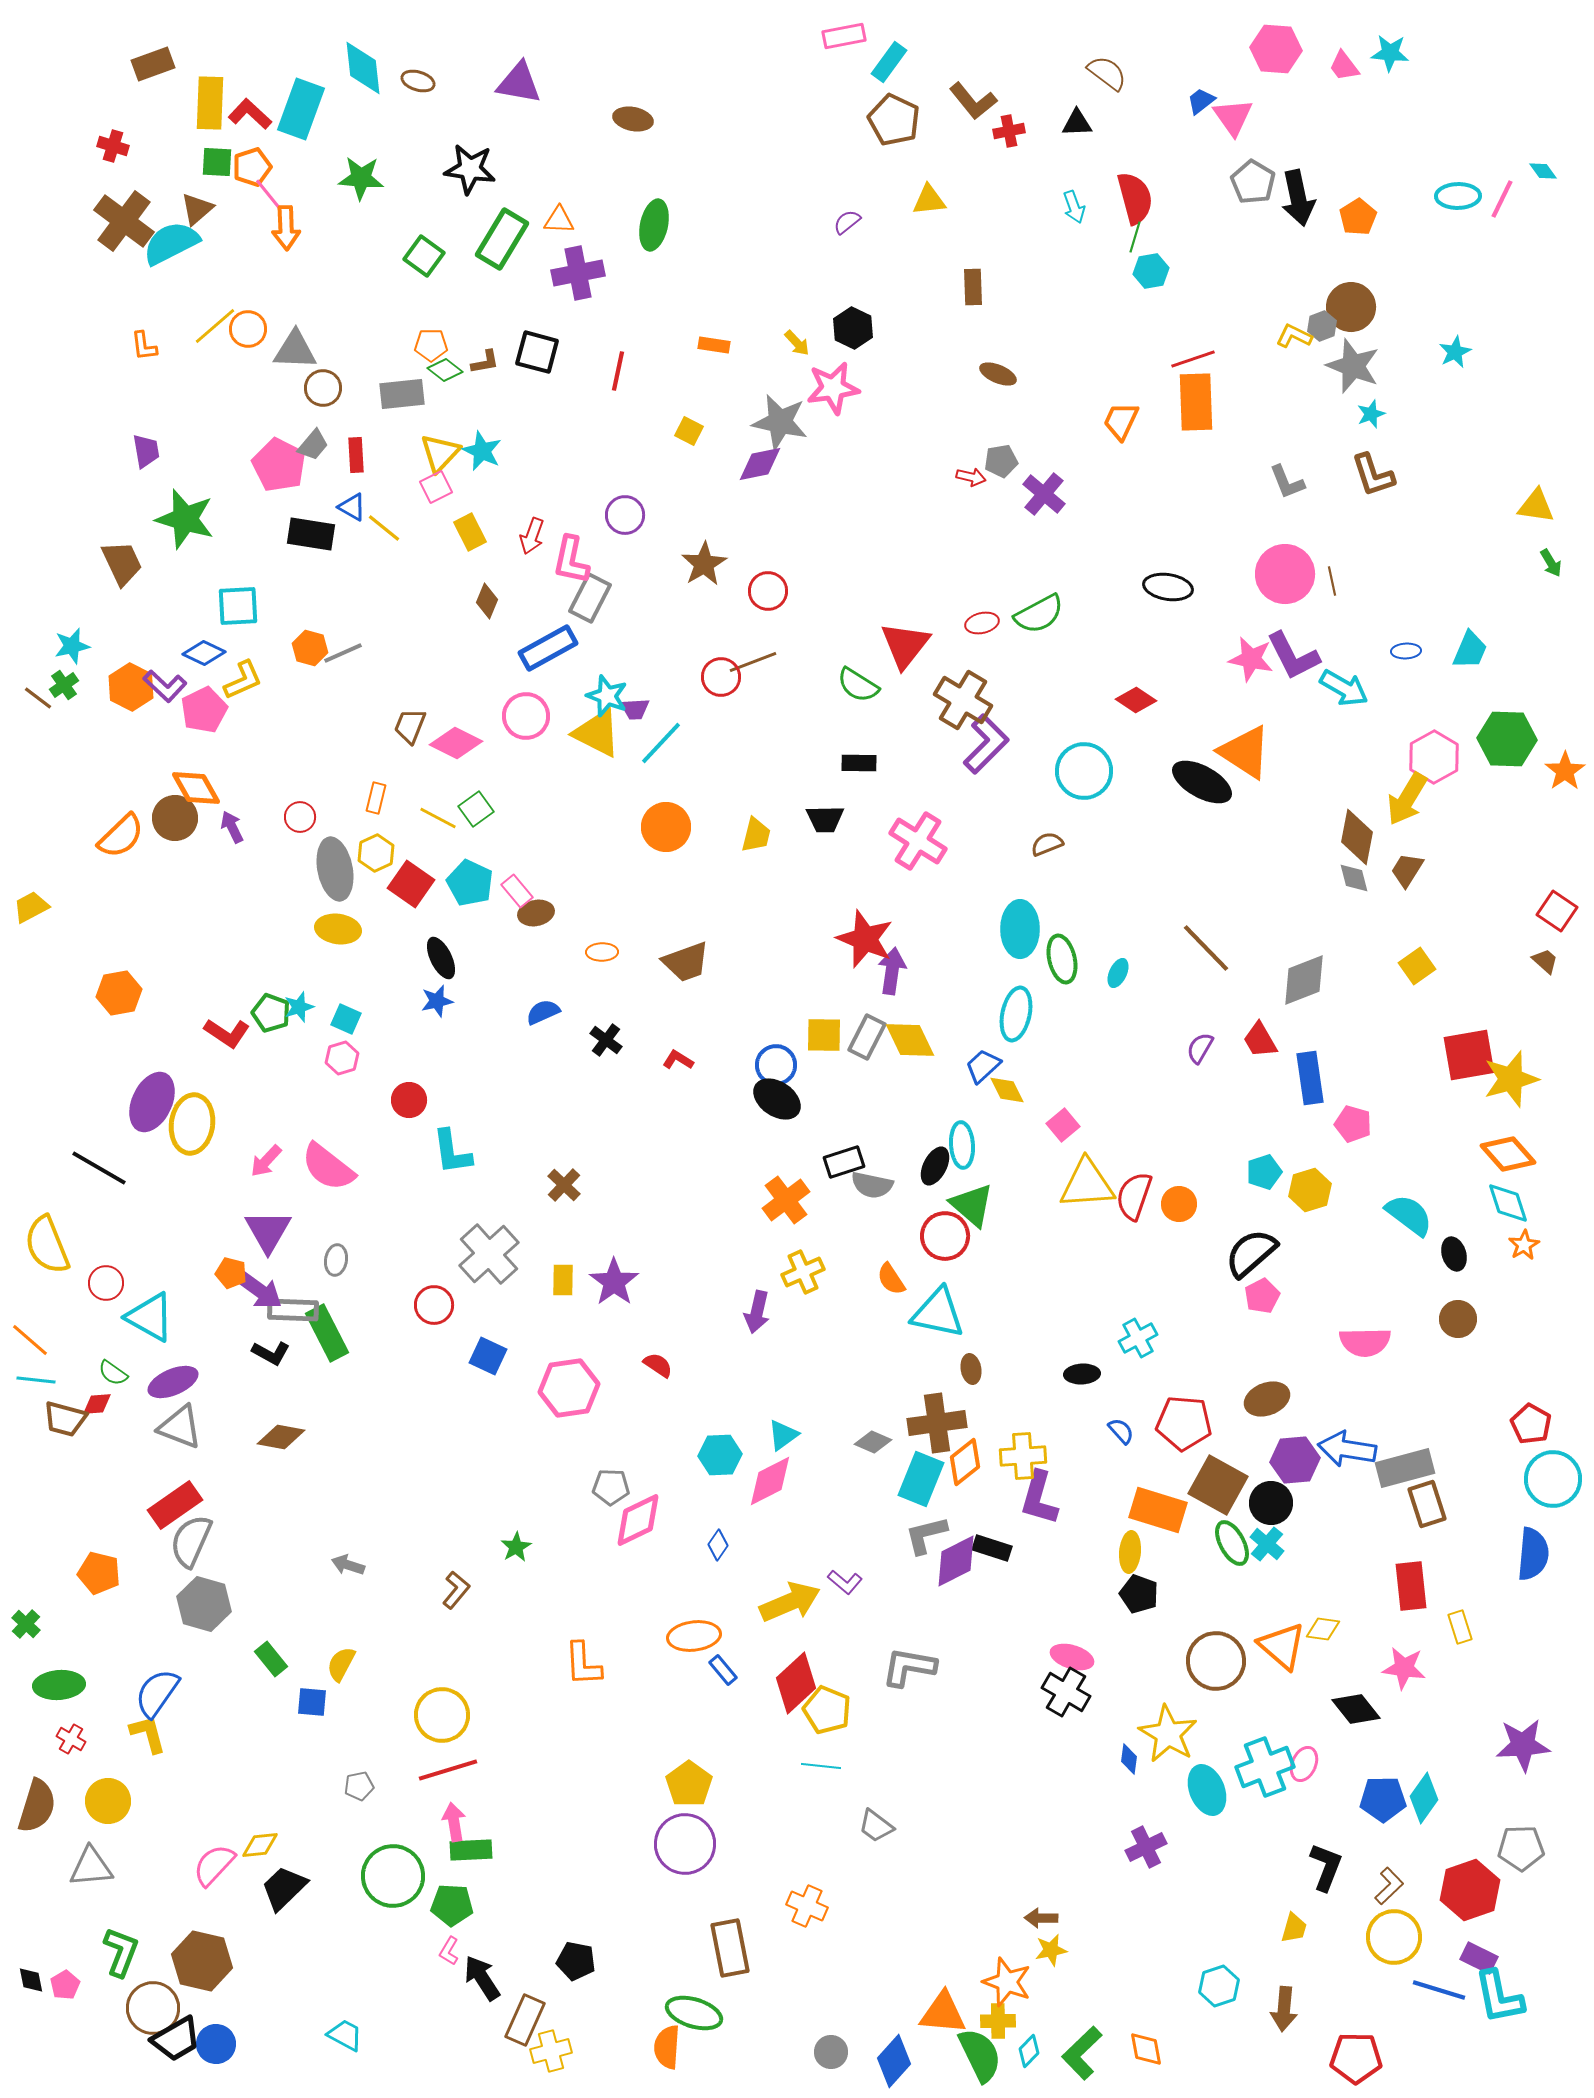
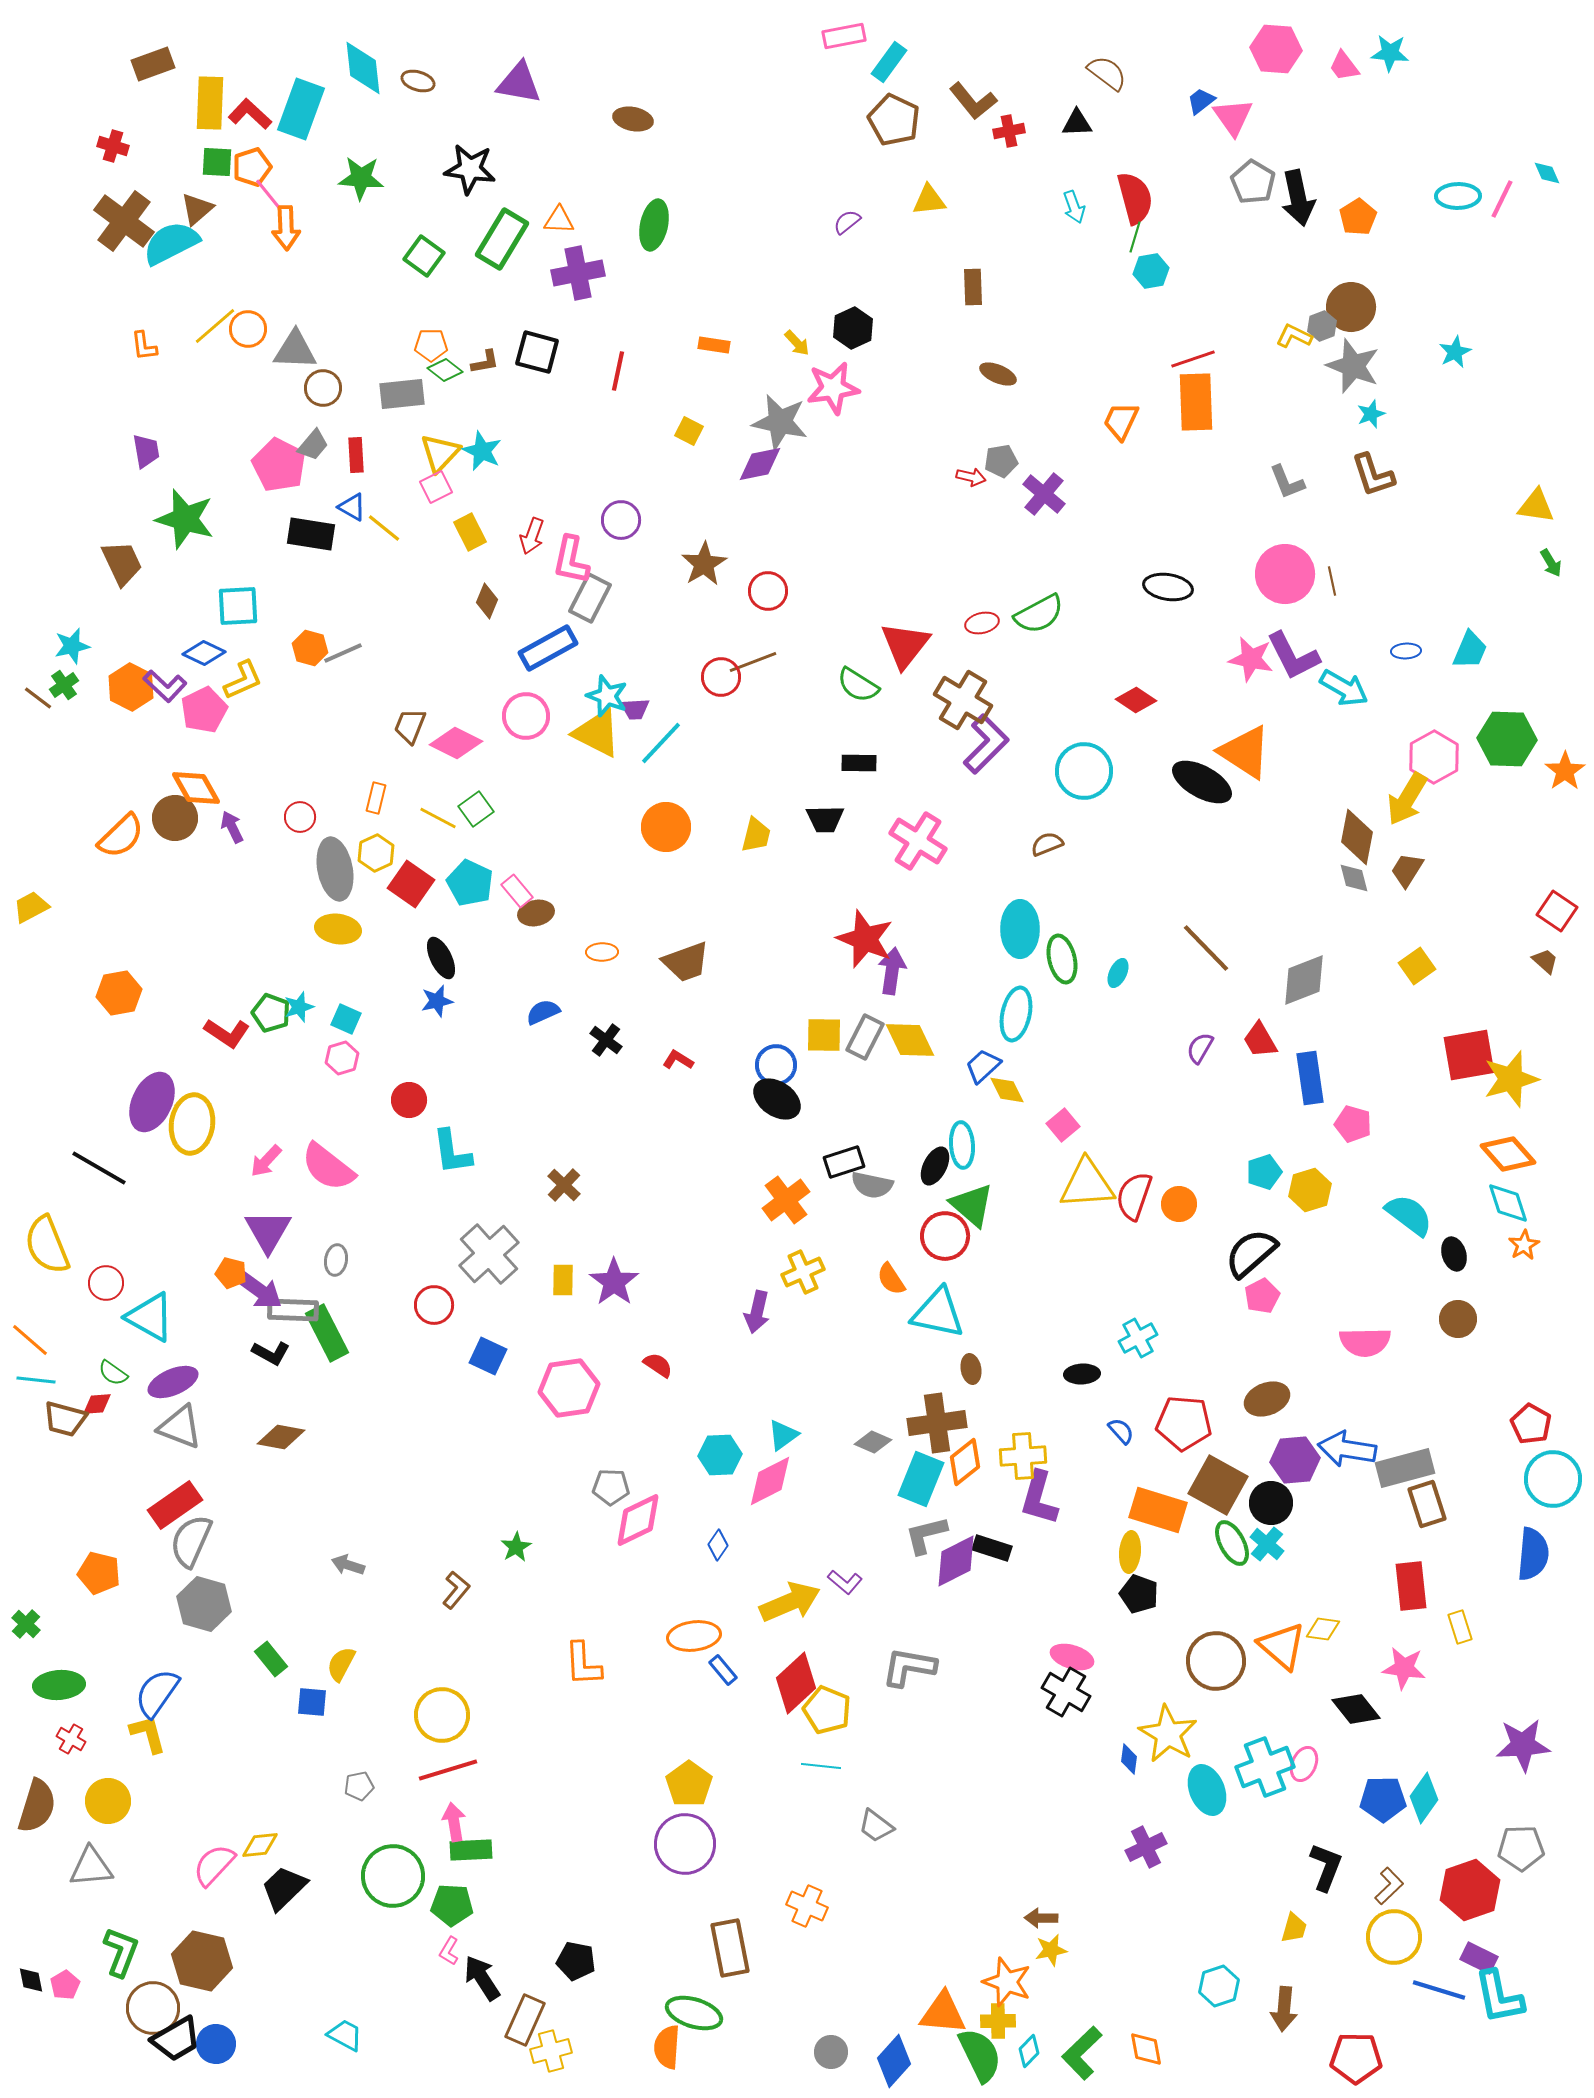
cyan diamond at (1543, 171): moved 4 px right, 2 px down; rotated 12 degrees clockwise
black hexagon at (853, 328): rotated 9 degrees clockwise
purple circle at (625, 515): moved 4 px left, 5 px down
gray rectangle at (867, 1037): moved 2 px left
